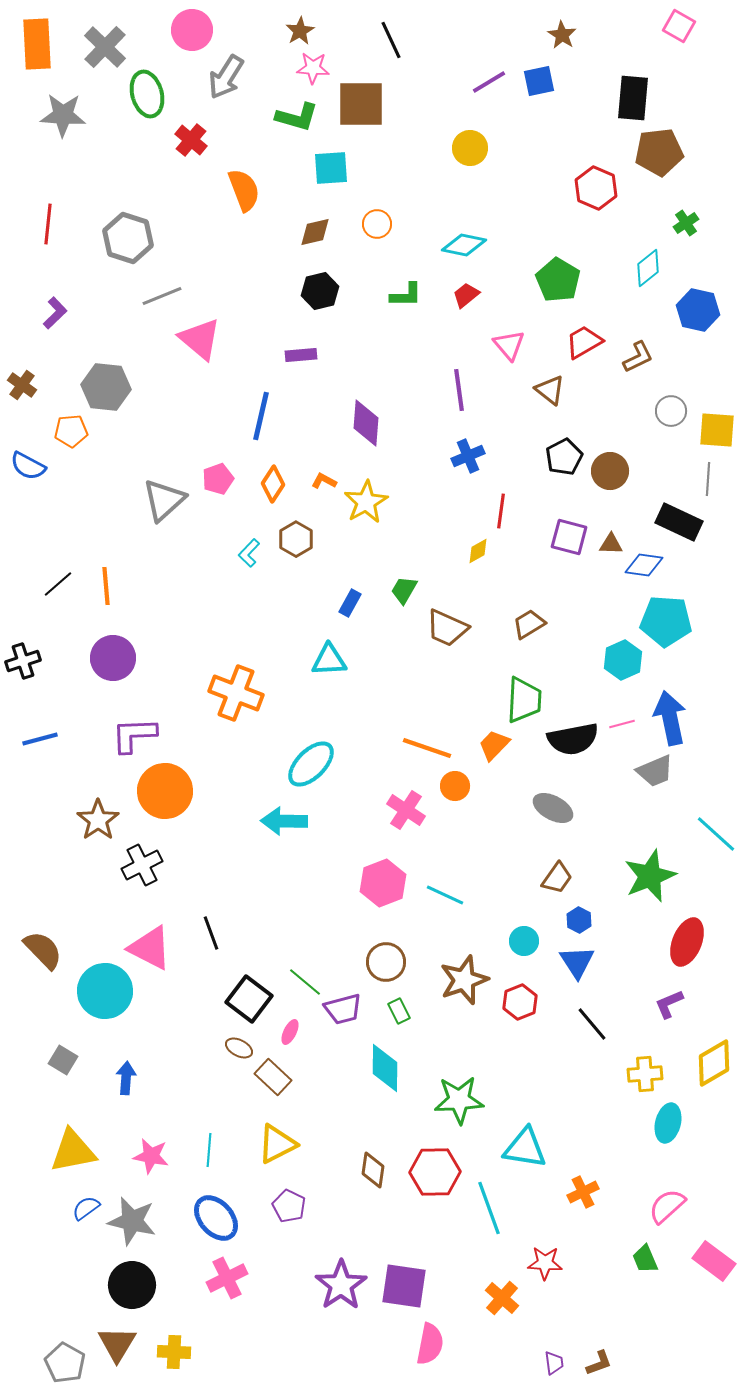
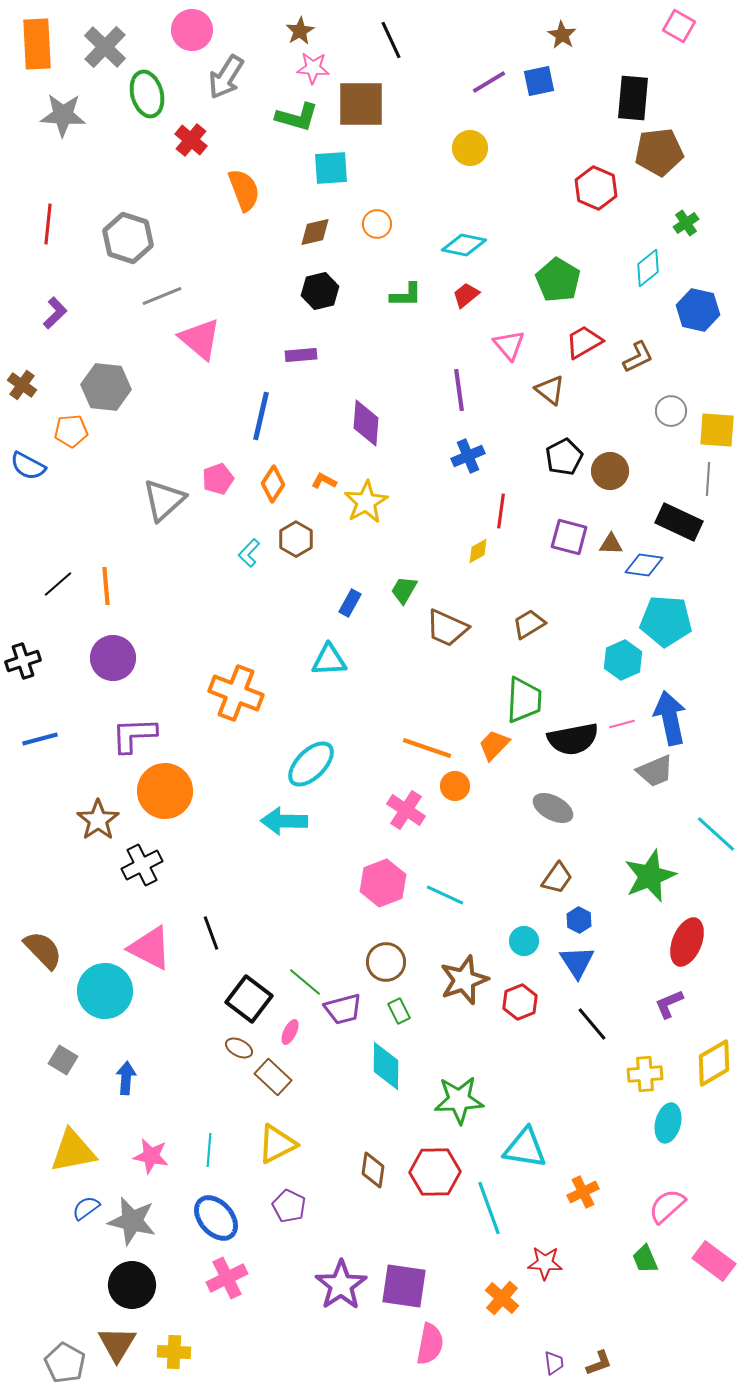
cyan diamond at (385, 1068): moved 1 px right, 2 px up
